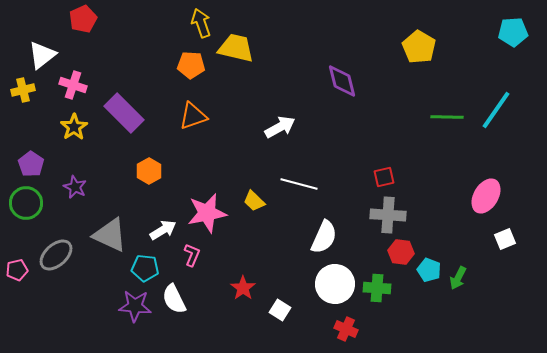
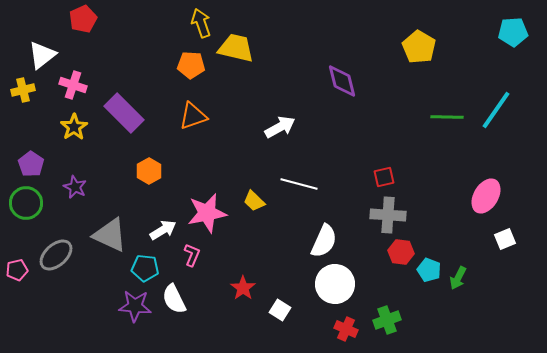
white semicircle at (324, 237): moved 4 px down
green cross at (377, 288): moved 10 px right, 32 px down; rotated 24 degrees counterclockwise
